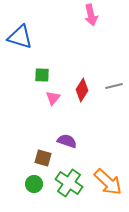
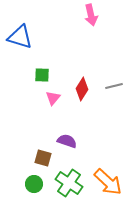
red diamond: moved 1 px up
